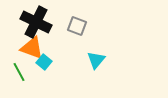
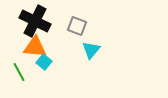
black cross: moved 1 px left, 1 px up
orange triangle: moved 3 px right, 1 px up; rotated 15 degrees counterclockwise
cyan triangle: moved 5 px left, 10 px up
